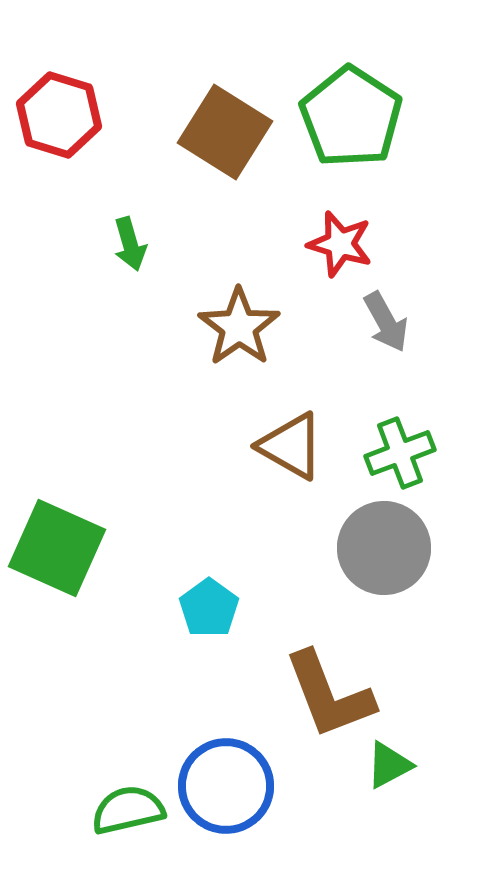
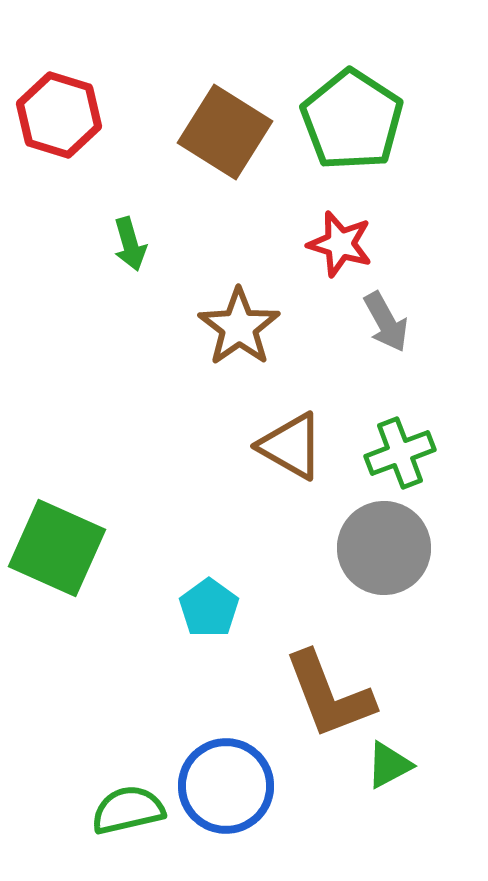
green pentagon: moved 1 px right, 3 px down
